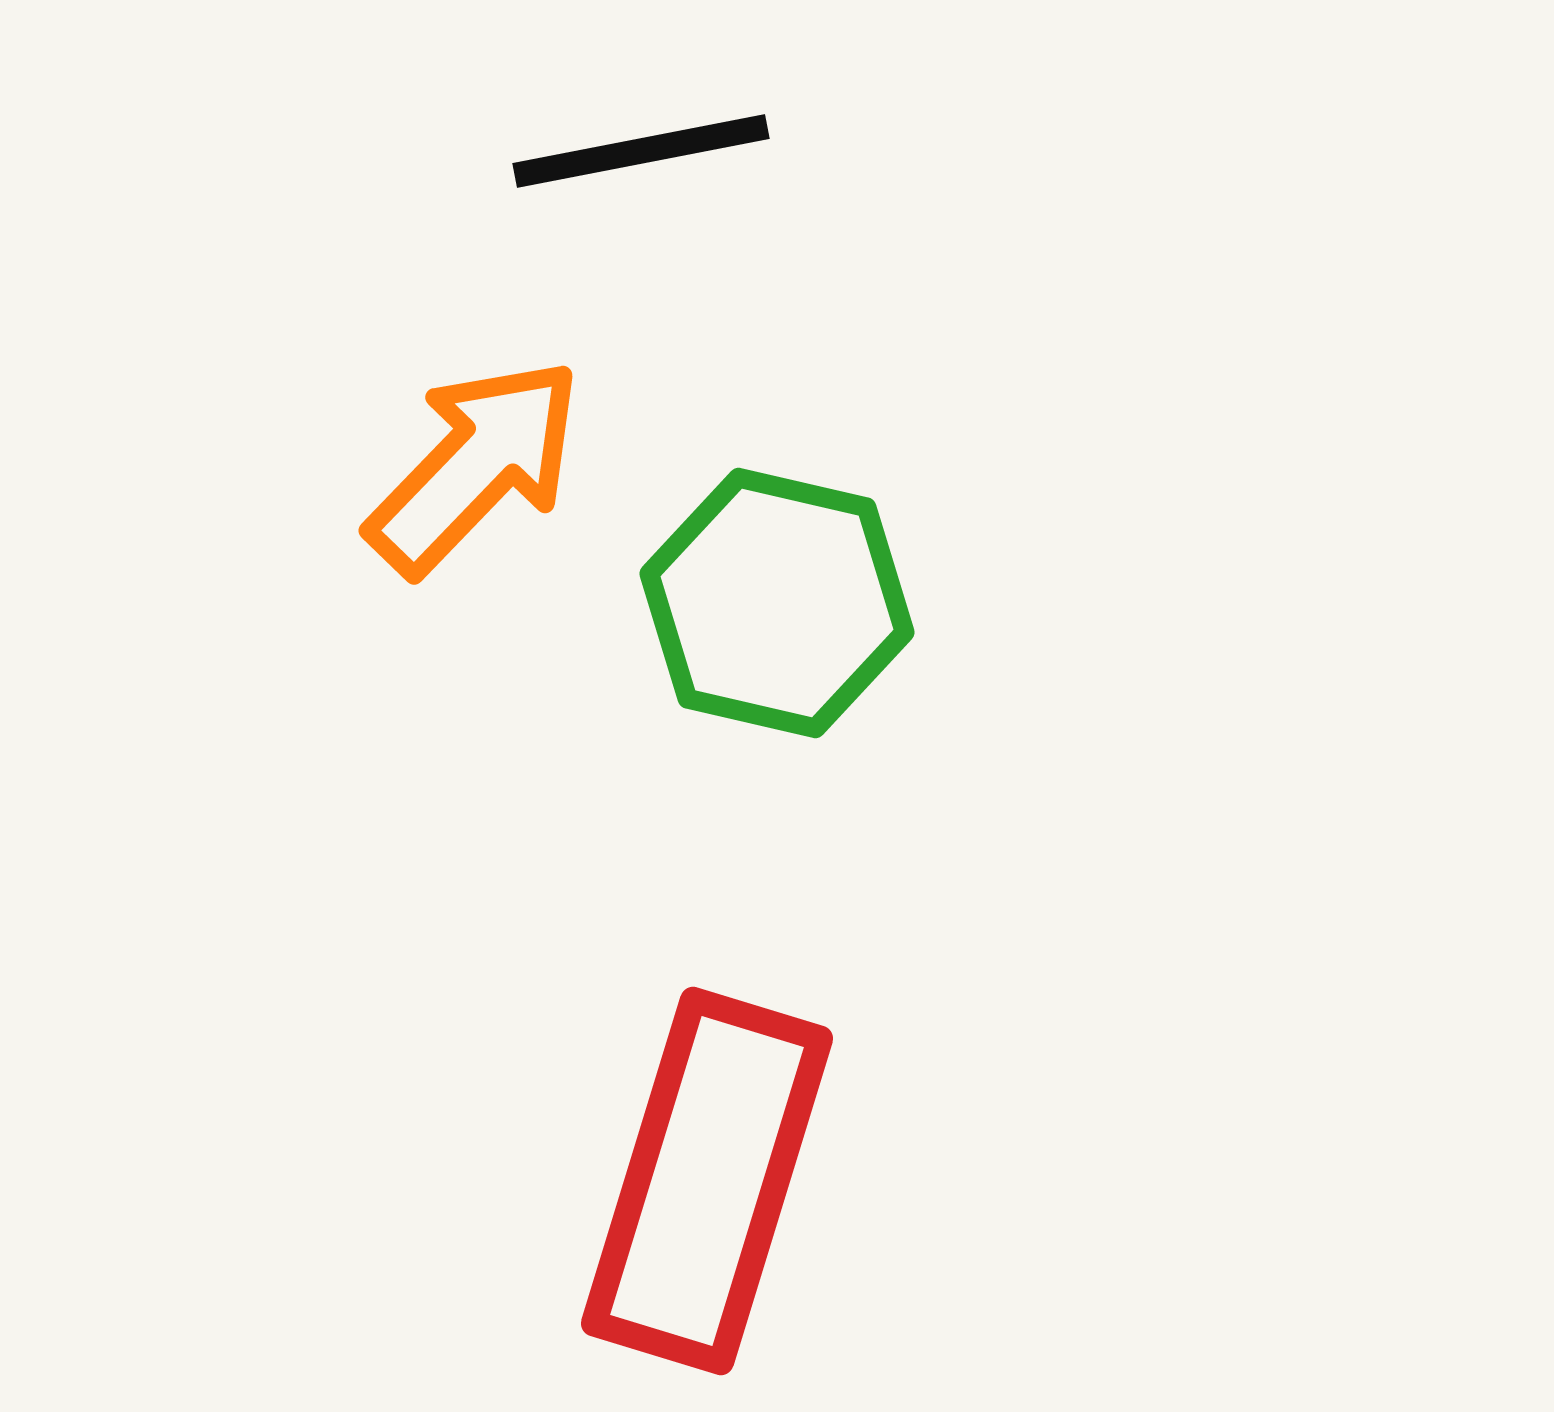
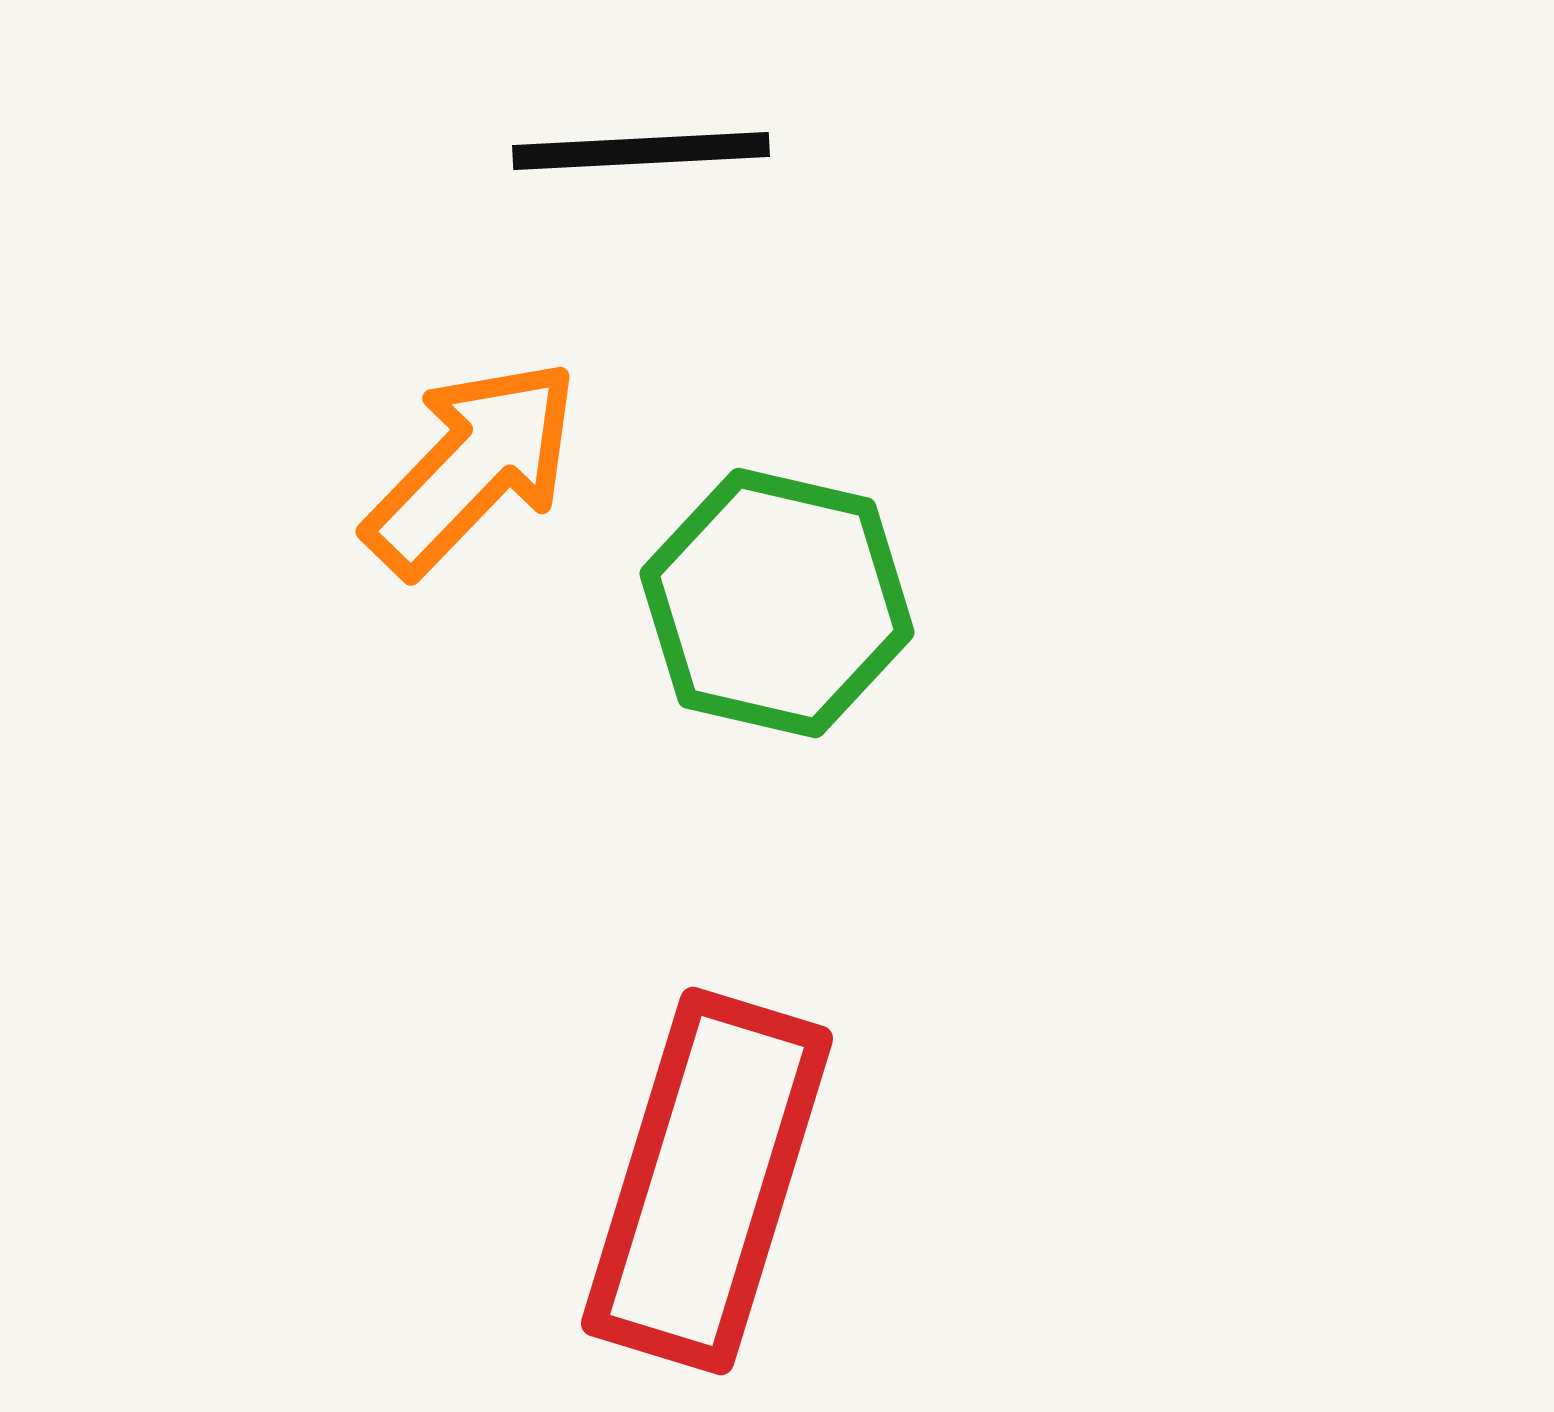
black line: rotated 8 degrees clockwise
orange arrow: moved 3 px left, 1 px down
